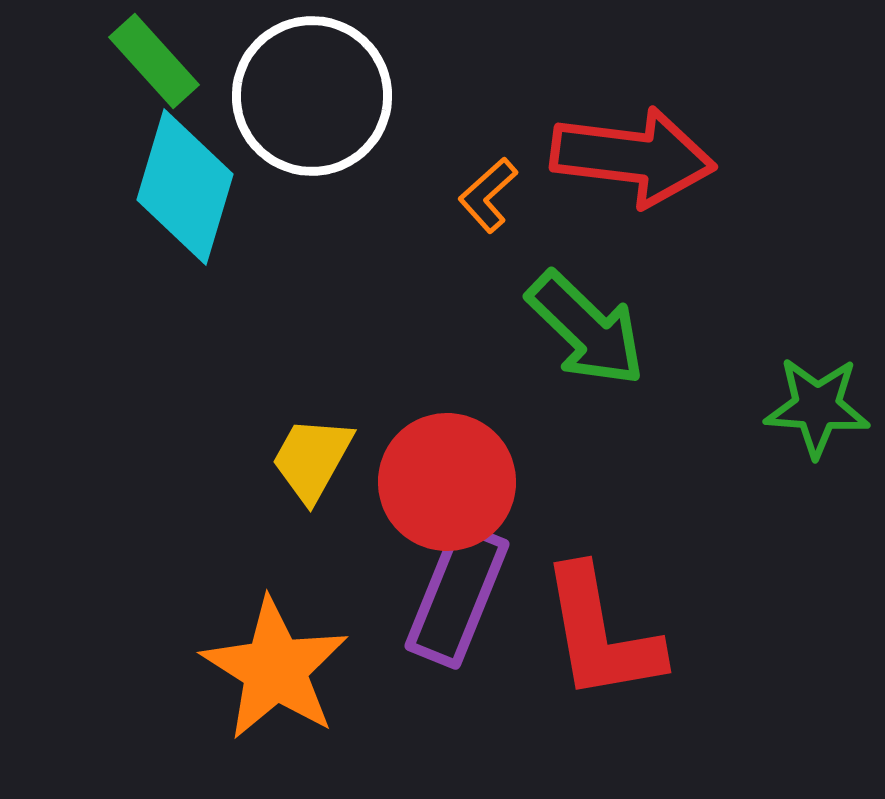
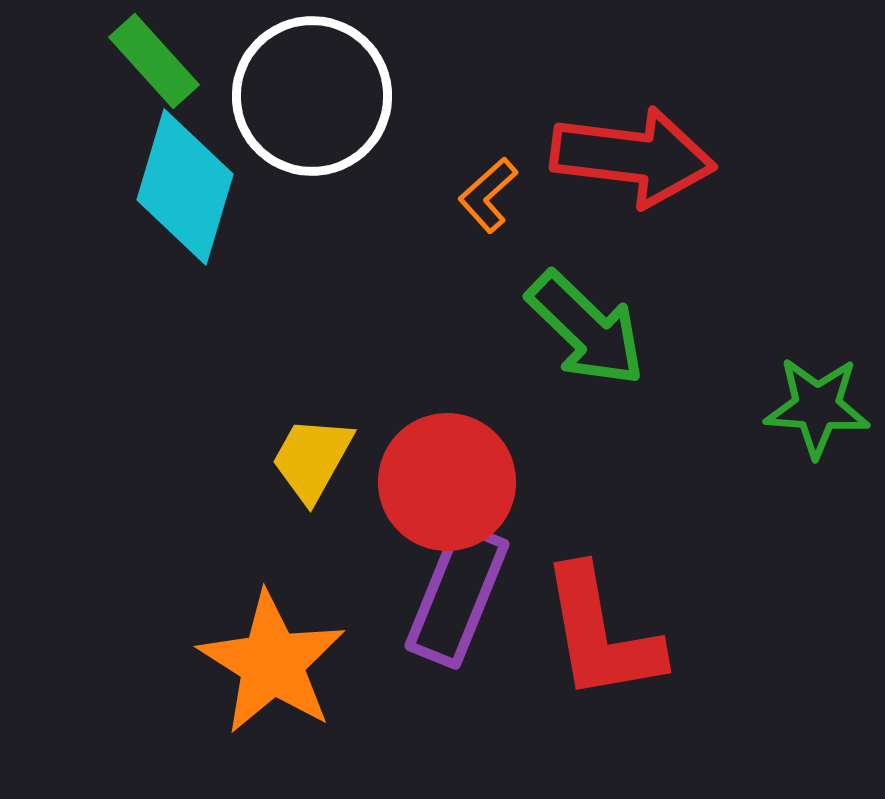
orange star: moved 3 px left, 6 px up
